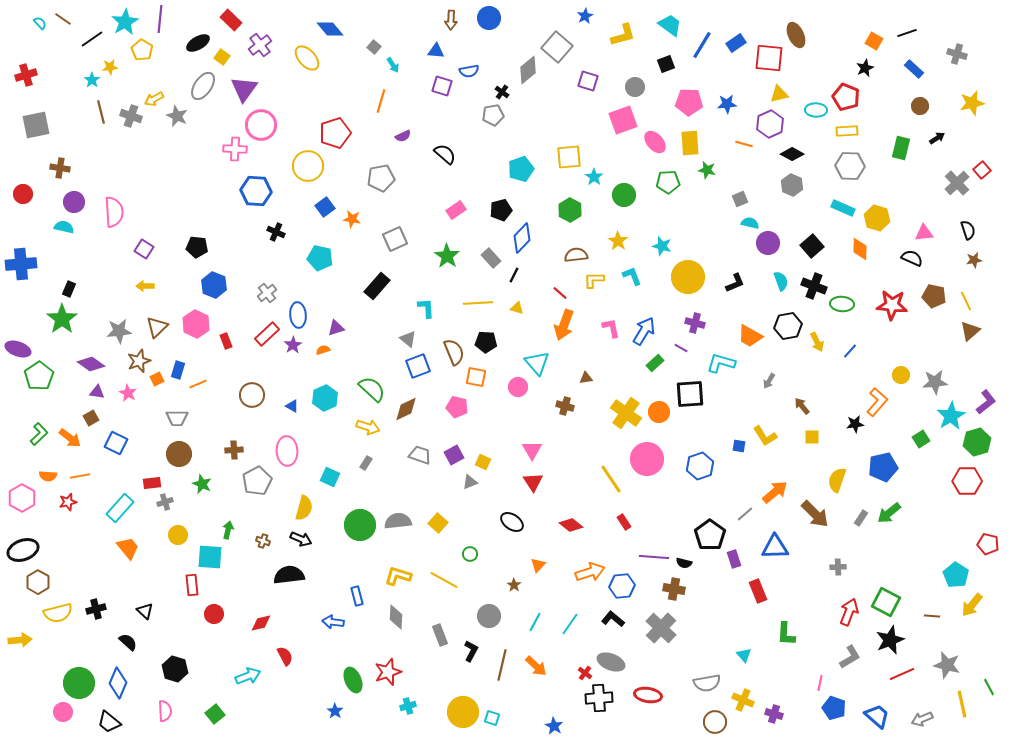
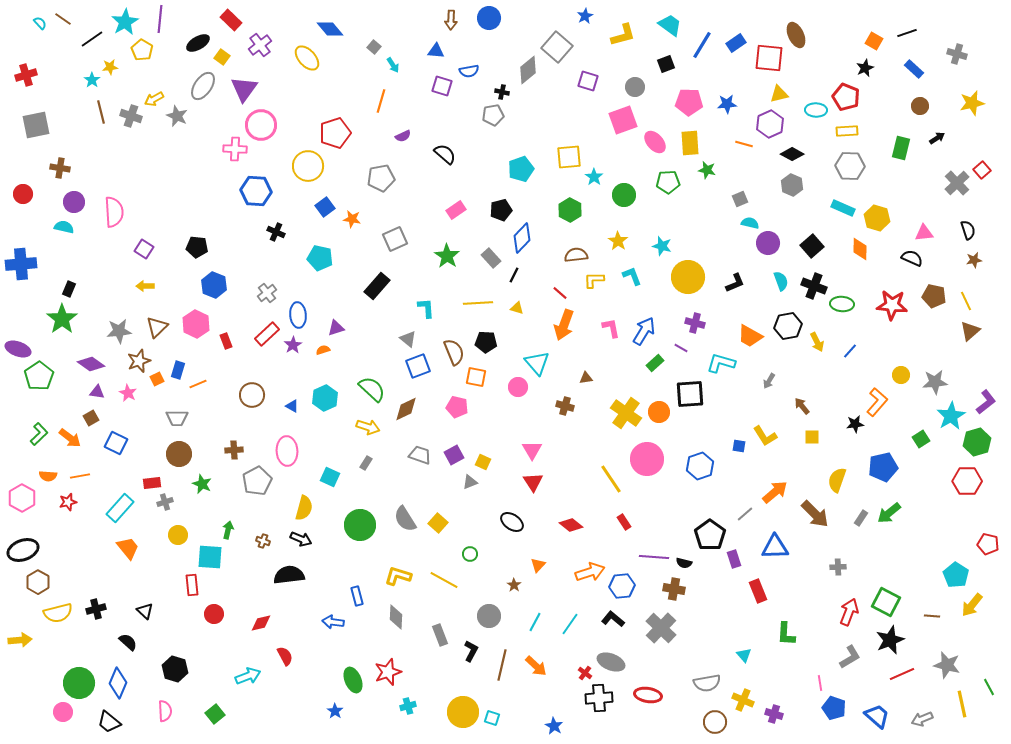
black cross at (502, 92): rotated 24 degrees counterclockwise
gray semicircle at (398, 521): moved 7 px right, 2 px up; rotated 116 degrees counterclockwise
pink line at (820, 683): rotated 21 degrees counterclockwise
